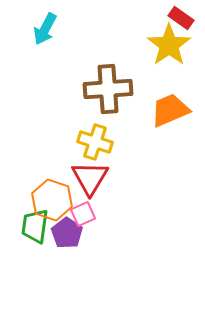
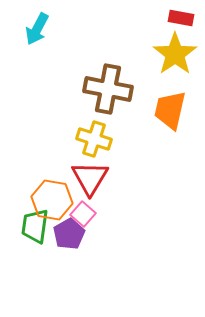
red rectangle: rotated 25 degrees counterclockwise
cyan arrow: moved 8 px left
yellow star: moved 6 px right, 9 px down
brown cross: rotated 15 degrees clockwise
orange trapezoid: rotated 54 degrees counterclockwise
yellow cross: moved 1 px left, 3 px up
orange hexagon: rotated 9 degrees counterclockwise
pink square: rotated 25 degrees counterclockwise
purple pentagon: moved 2 px right, 1 px down; rotated 8 degrees clockwise
